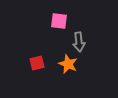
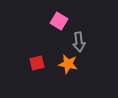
pink square: rotated 24 degrees clockwise
orange star: rotated 12 degrees counterclockwise
